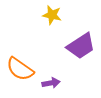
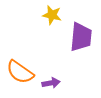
purple trapezoid: moved 9 px up; rotated 52 degrees counterclockwise
orange semicircle: moved 3 px down
